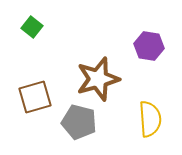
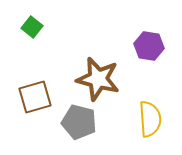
brown star: rotated 30 degrees clockwise
